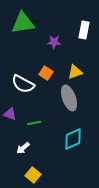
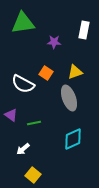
purple triangle: moved 1 px right, 1 px down; rotated 16 degrees clockwise
white arrow: moved 1 px down
